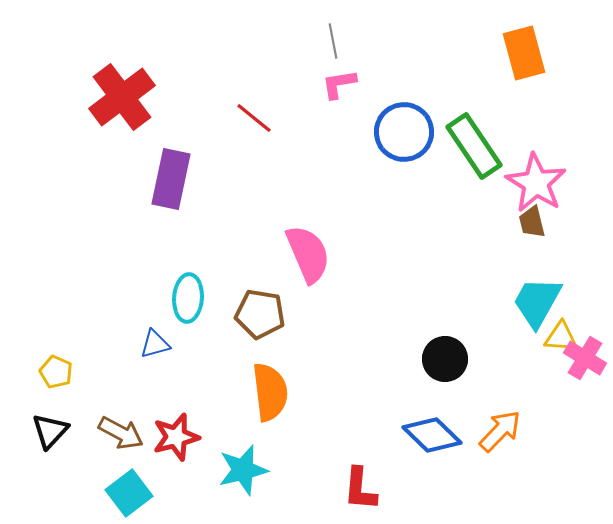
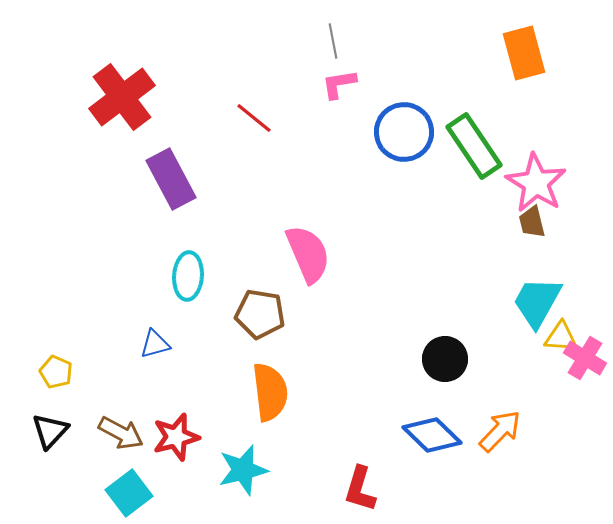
purple rectangle: rotated 40 degrees counterclockwise
cyan ellipse: moved 22 px up
red L-shape: rotated 12 degrees clockwise
